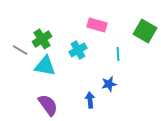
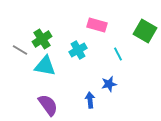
cyan line: rotated 24 degrees counterclockwise
